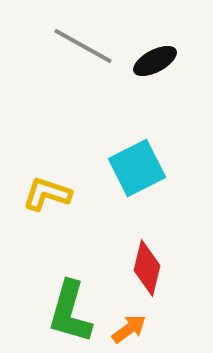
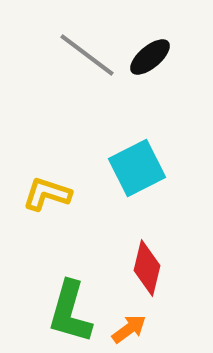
gray line: moved 4 px right, 9 px down; rotated 8 degrees clockwise
black ellipse: moved 5 px left, 4 px up; rotated 12 degrees counterclockwise
